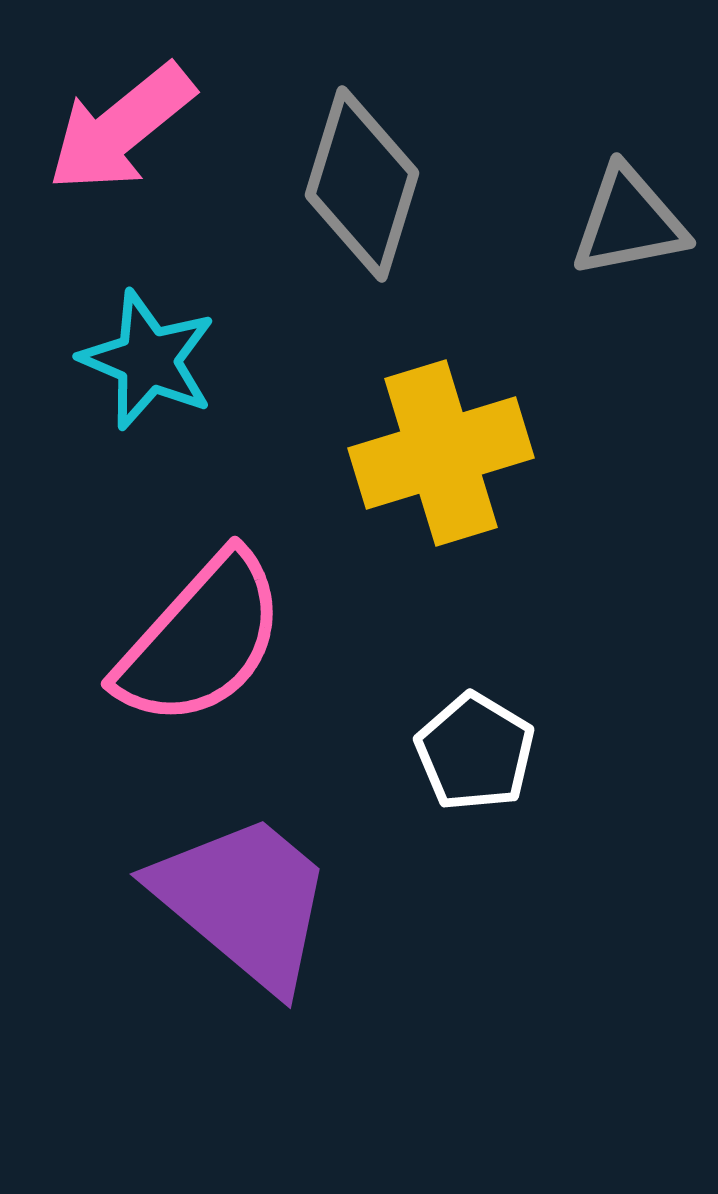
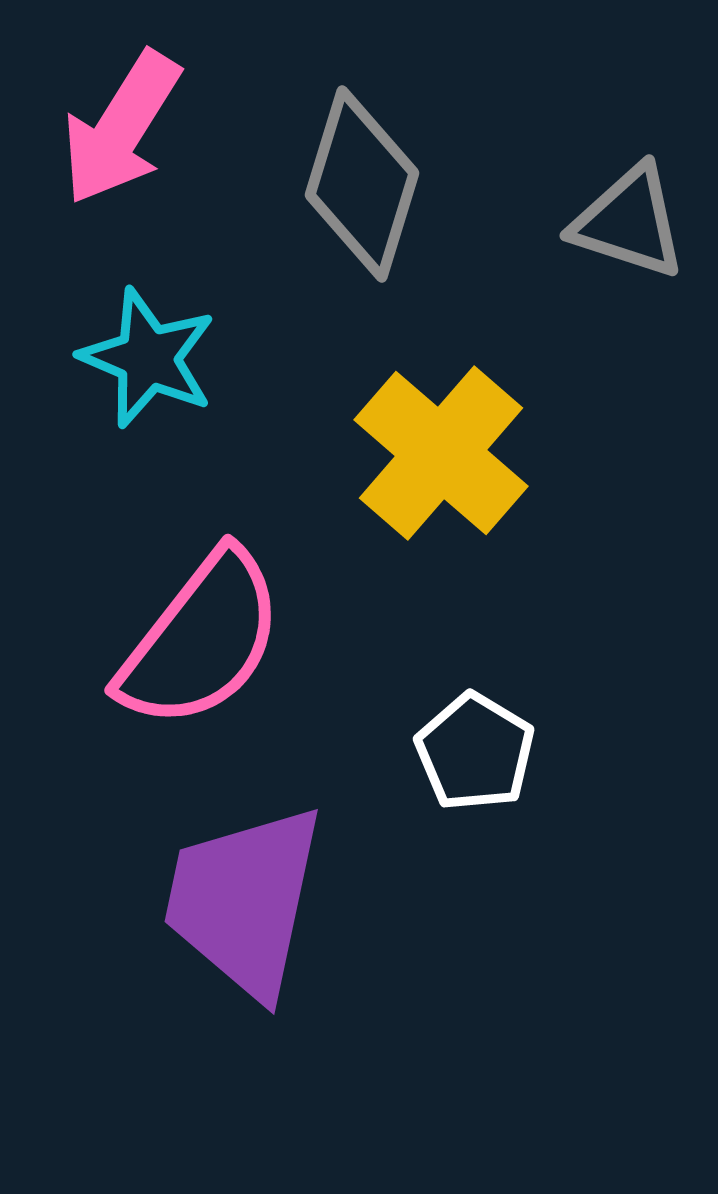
pink arrow: rotated 19 degrees counterclockwise
gray triangle: rotated 29 degrees clockwise
cyan star: moved 2 px up
yellow cross: rotated 32 degrees counterclockwise
pink semicircle: rotated 4 degrees counterclockwise
purple trapezoid: rotated 118 degrees counterclockwise
